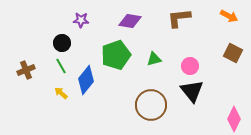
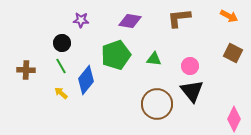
green triangle: rotated 21 degrees clockwise
brown cross: rotated 24 degrees clockwise
brown circle: moved 6 px right, 1 px up
